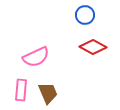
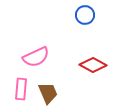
red diamond: moved 18 px down
pink rectangle: moved 1 px up
